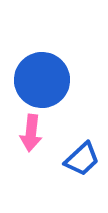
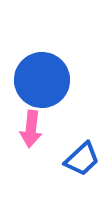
pink arrow: moved 4 px up
